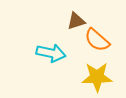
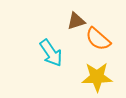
orange semicircle: moved 1 px right, 1 px up
cyan arrow: rotated 44 degrees clockwise
